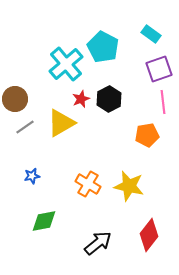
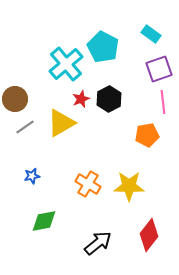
yellow star: rotated 12 degrees counterclockwise
